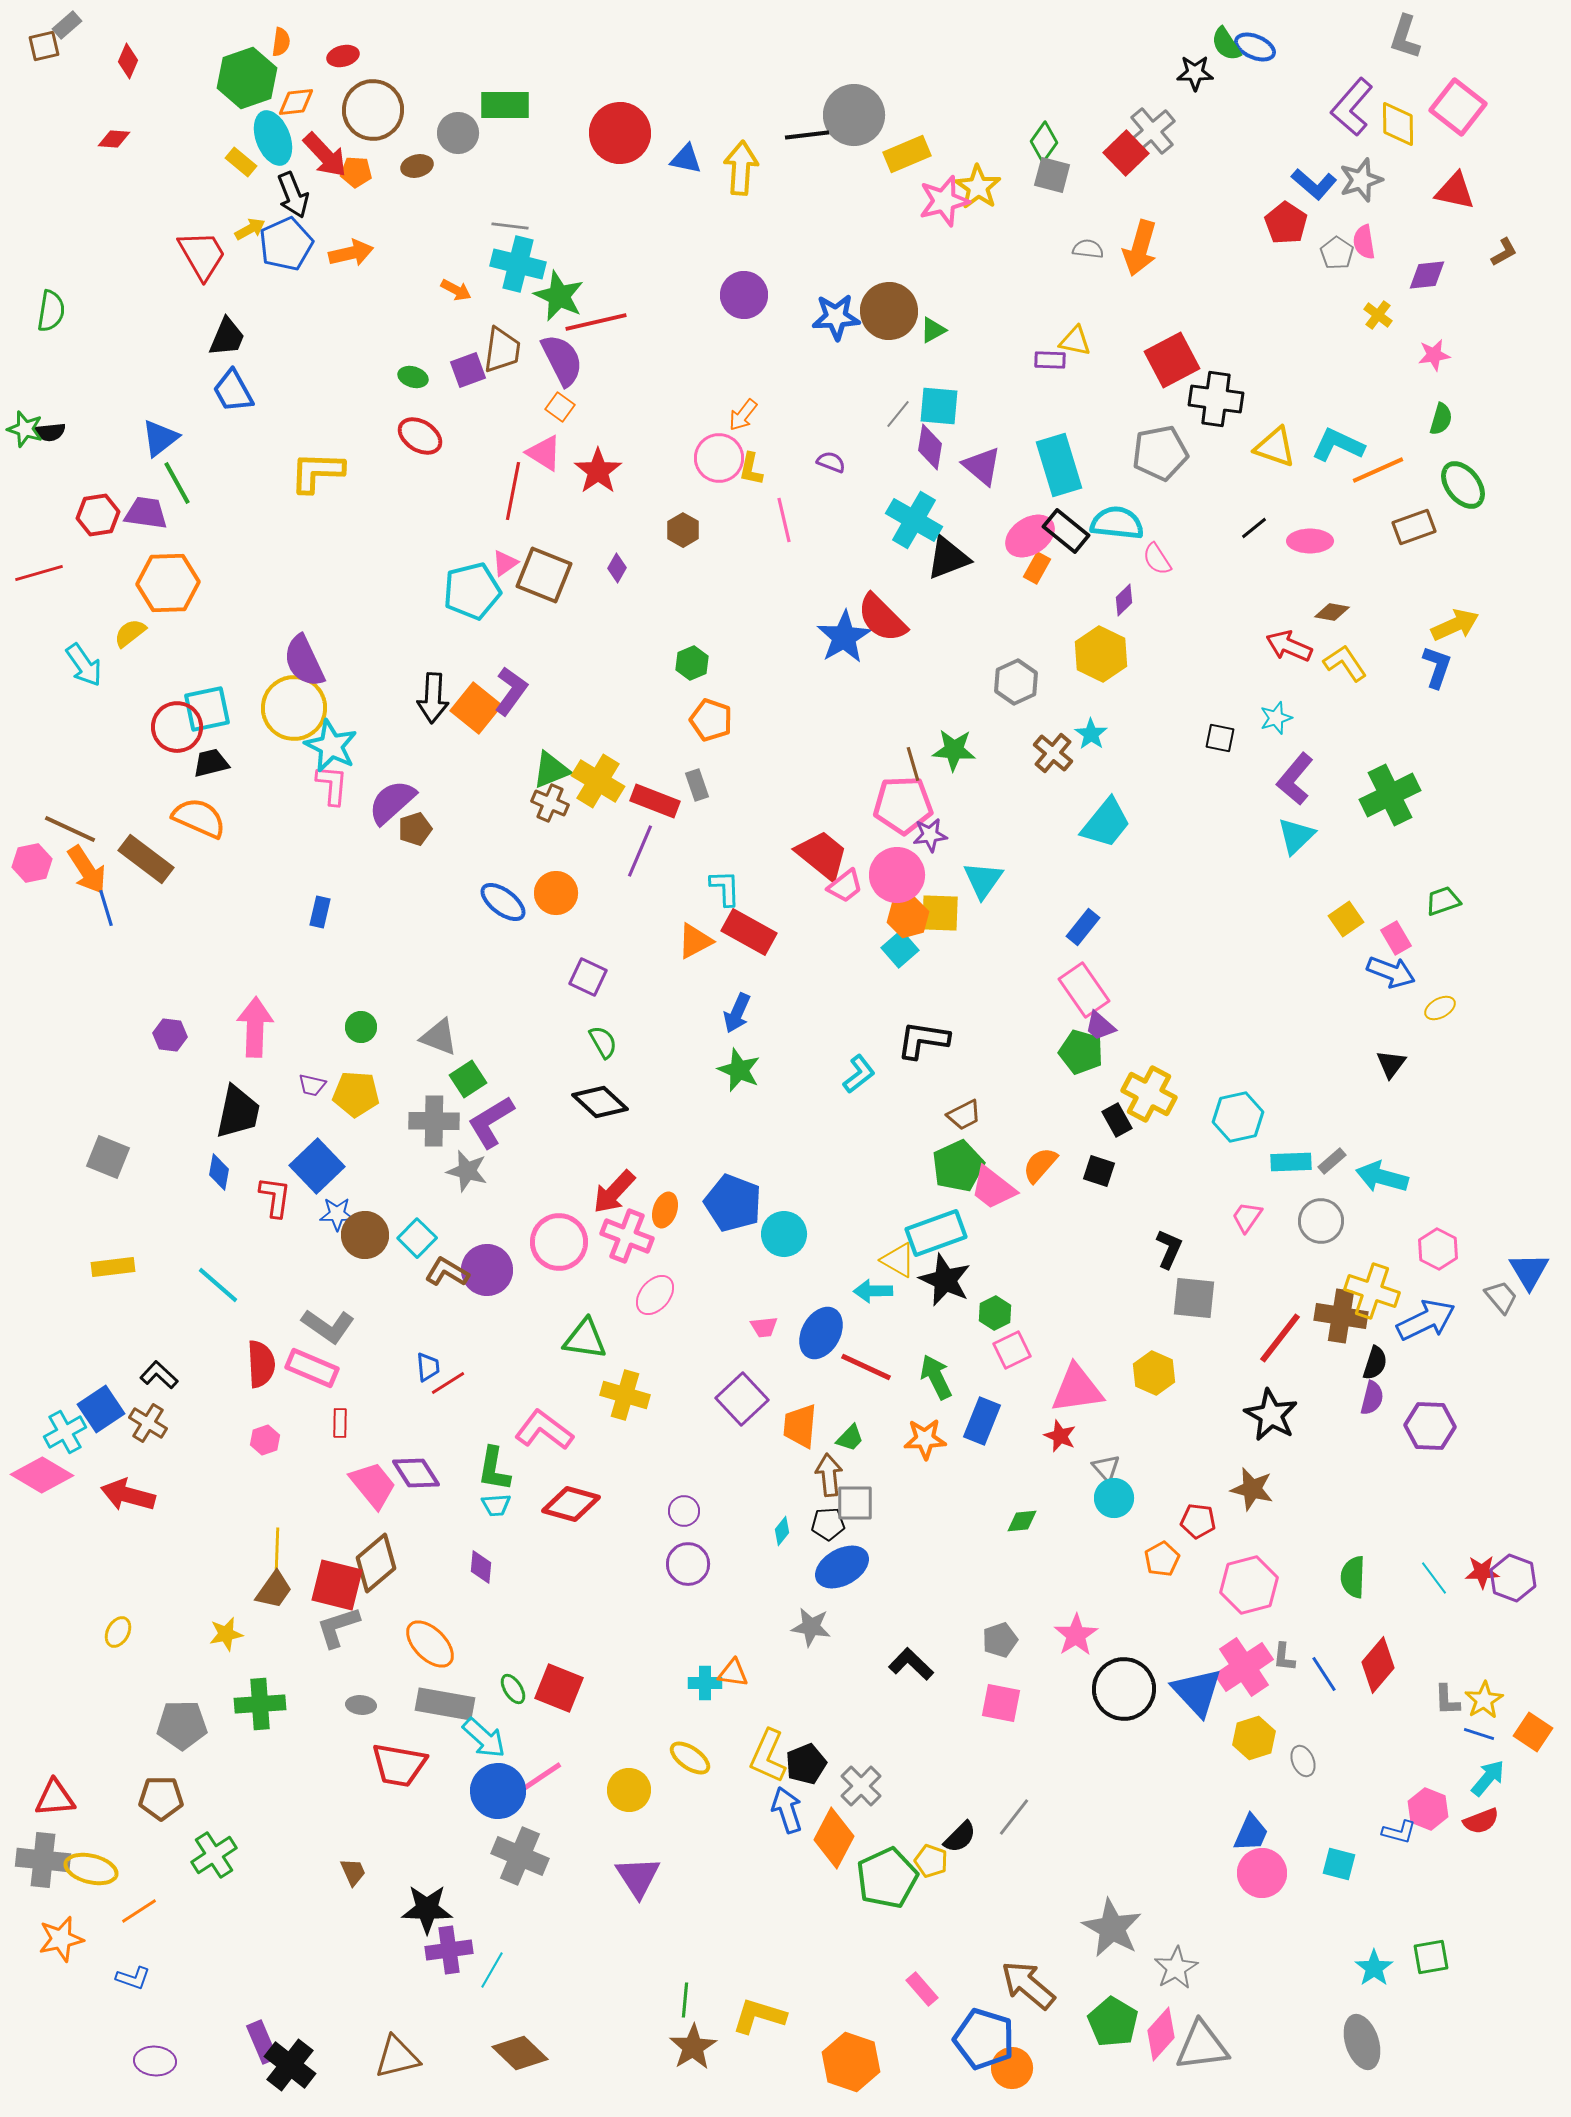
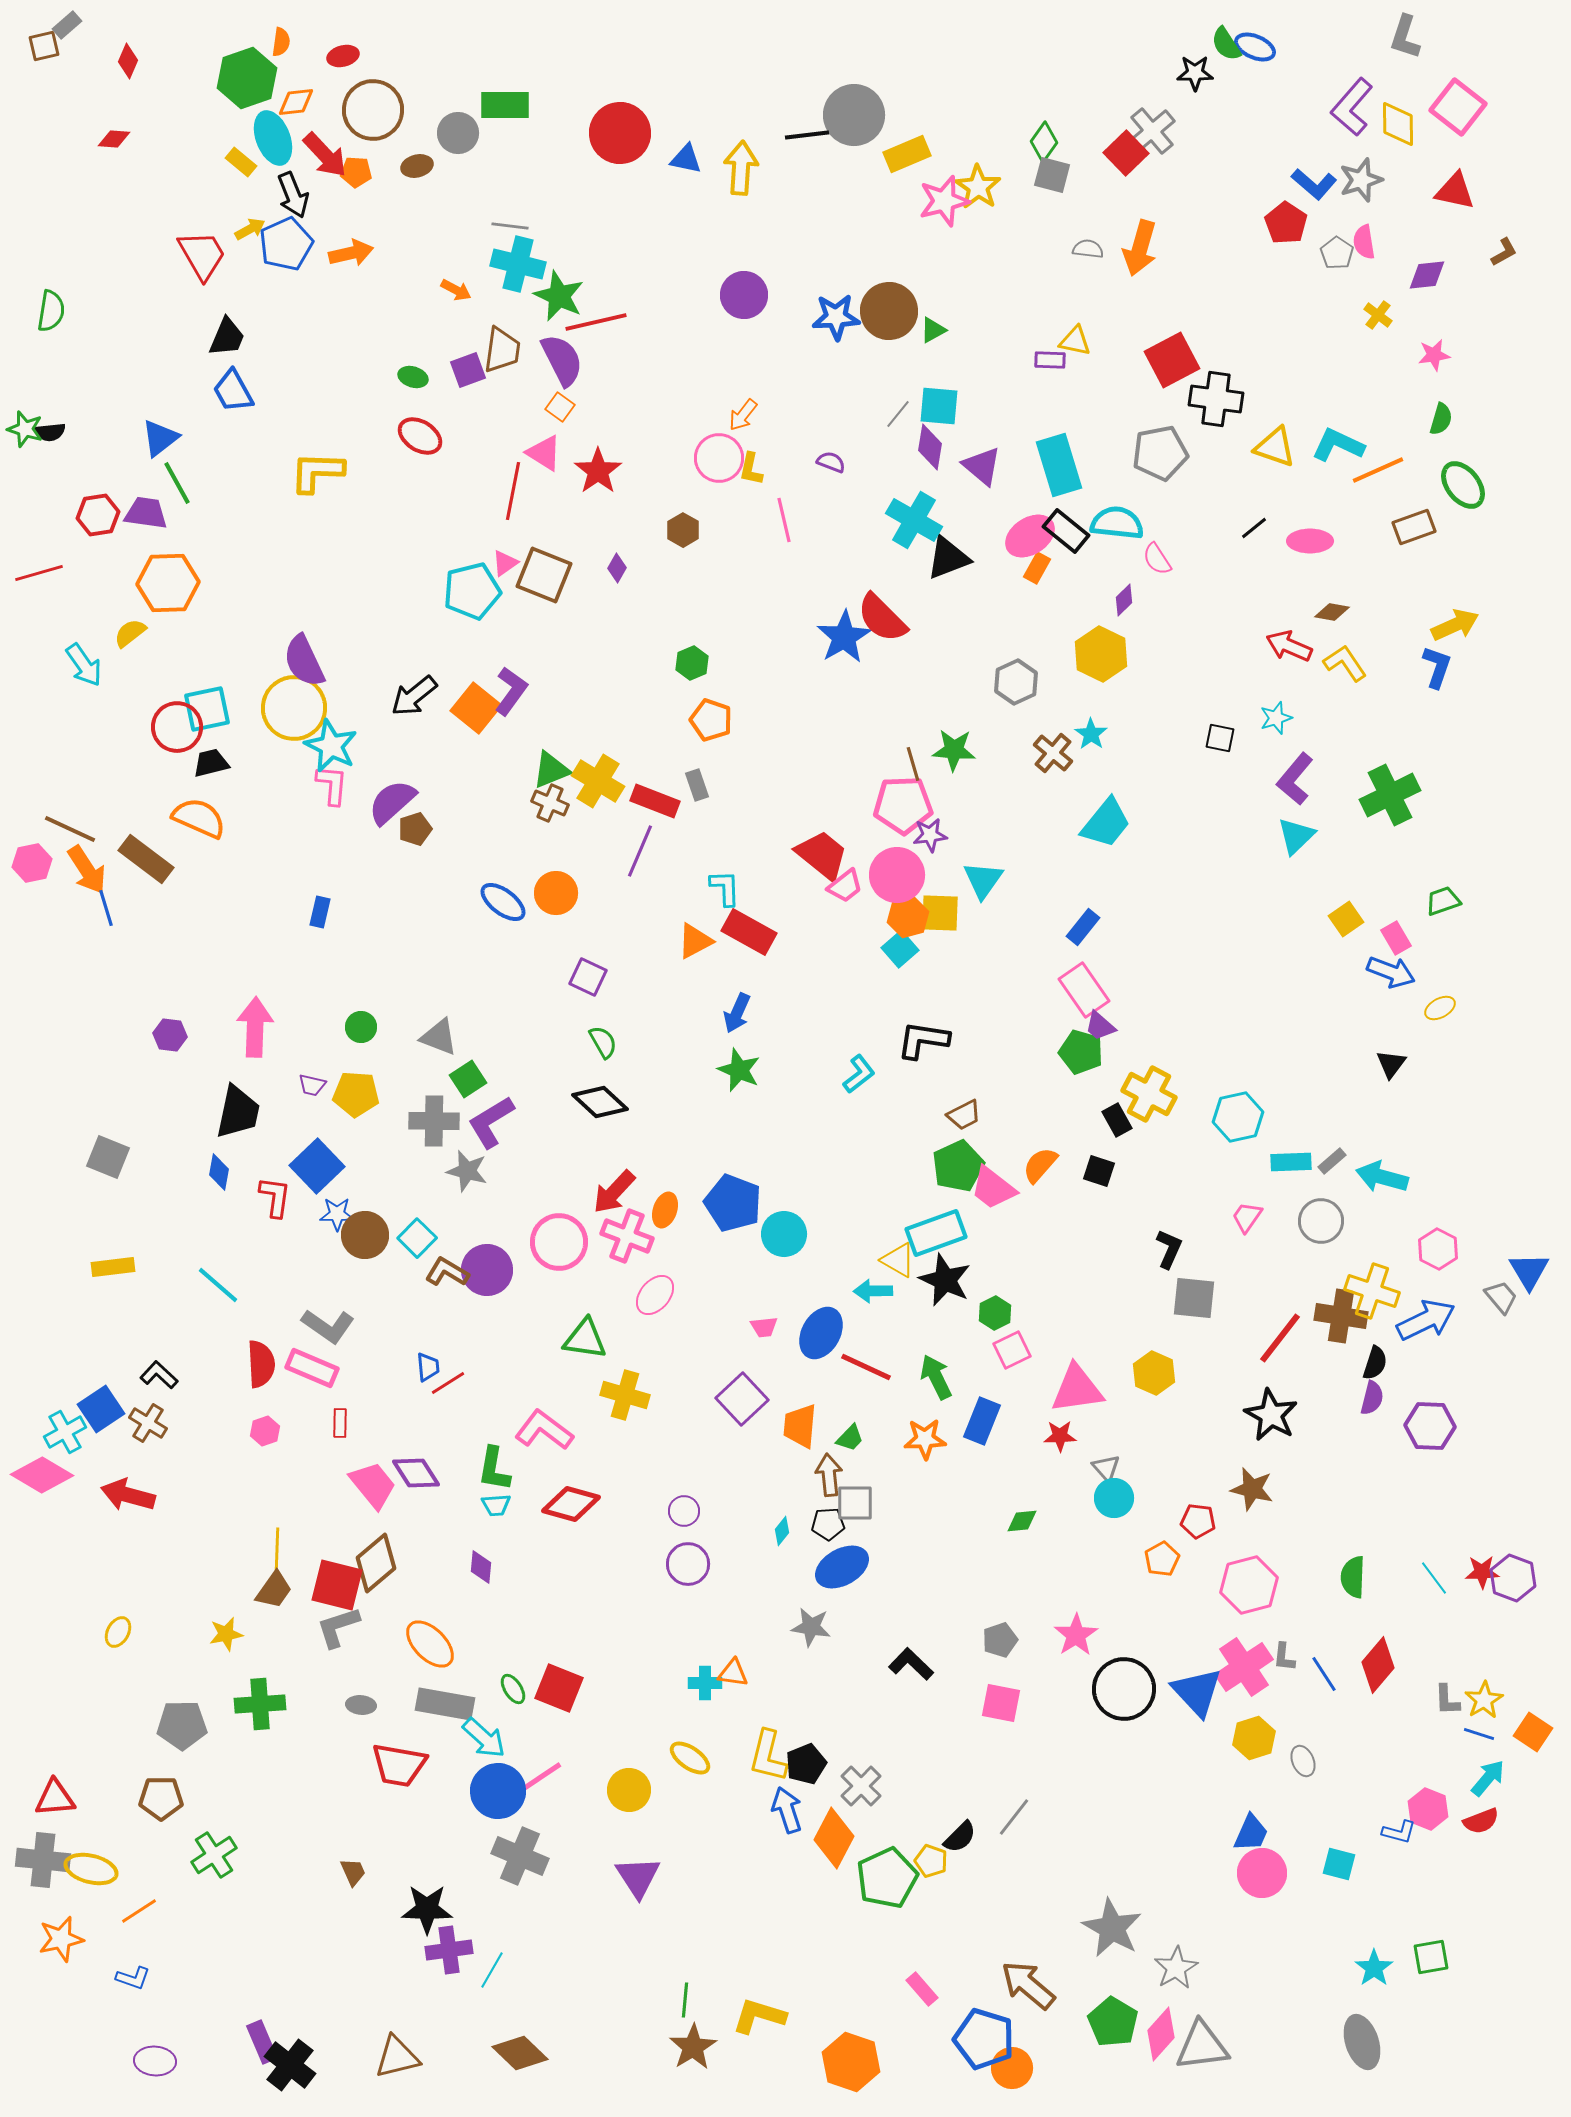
black arrow at (433, 698): moved 19 px left, 2 px up; rotated 48 degrees clockwise
red star at (1060, 1436): rotated 24 degrees counterclockwise
pink hexagon at (265, 1440): moved 9 px up
yellow L-shape at (768, 1756): rotated 10 degrees counterclockwise
